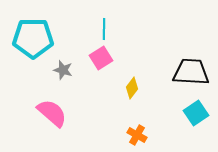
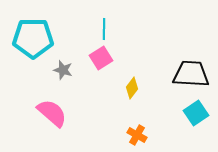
black trapezoid: moved 2 px down
